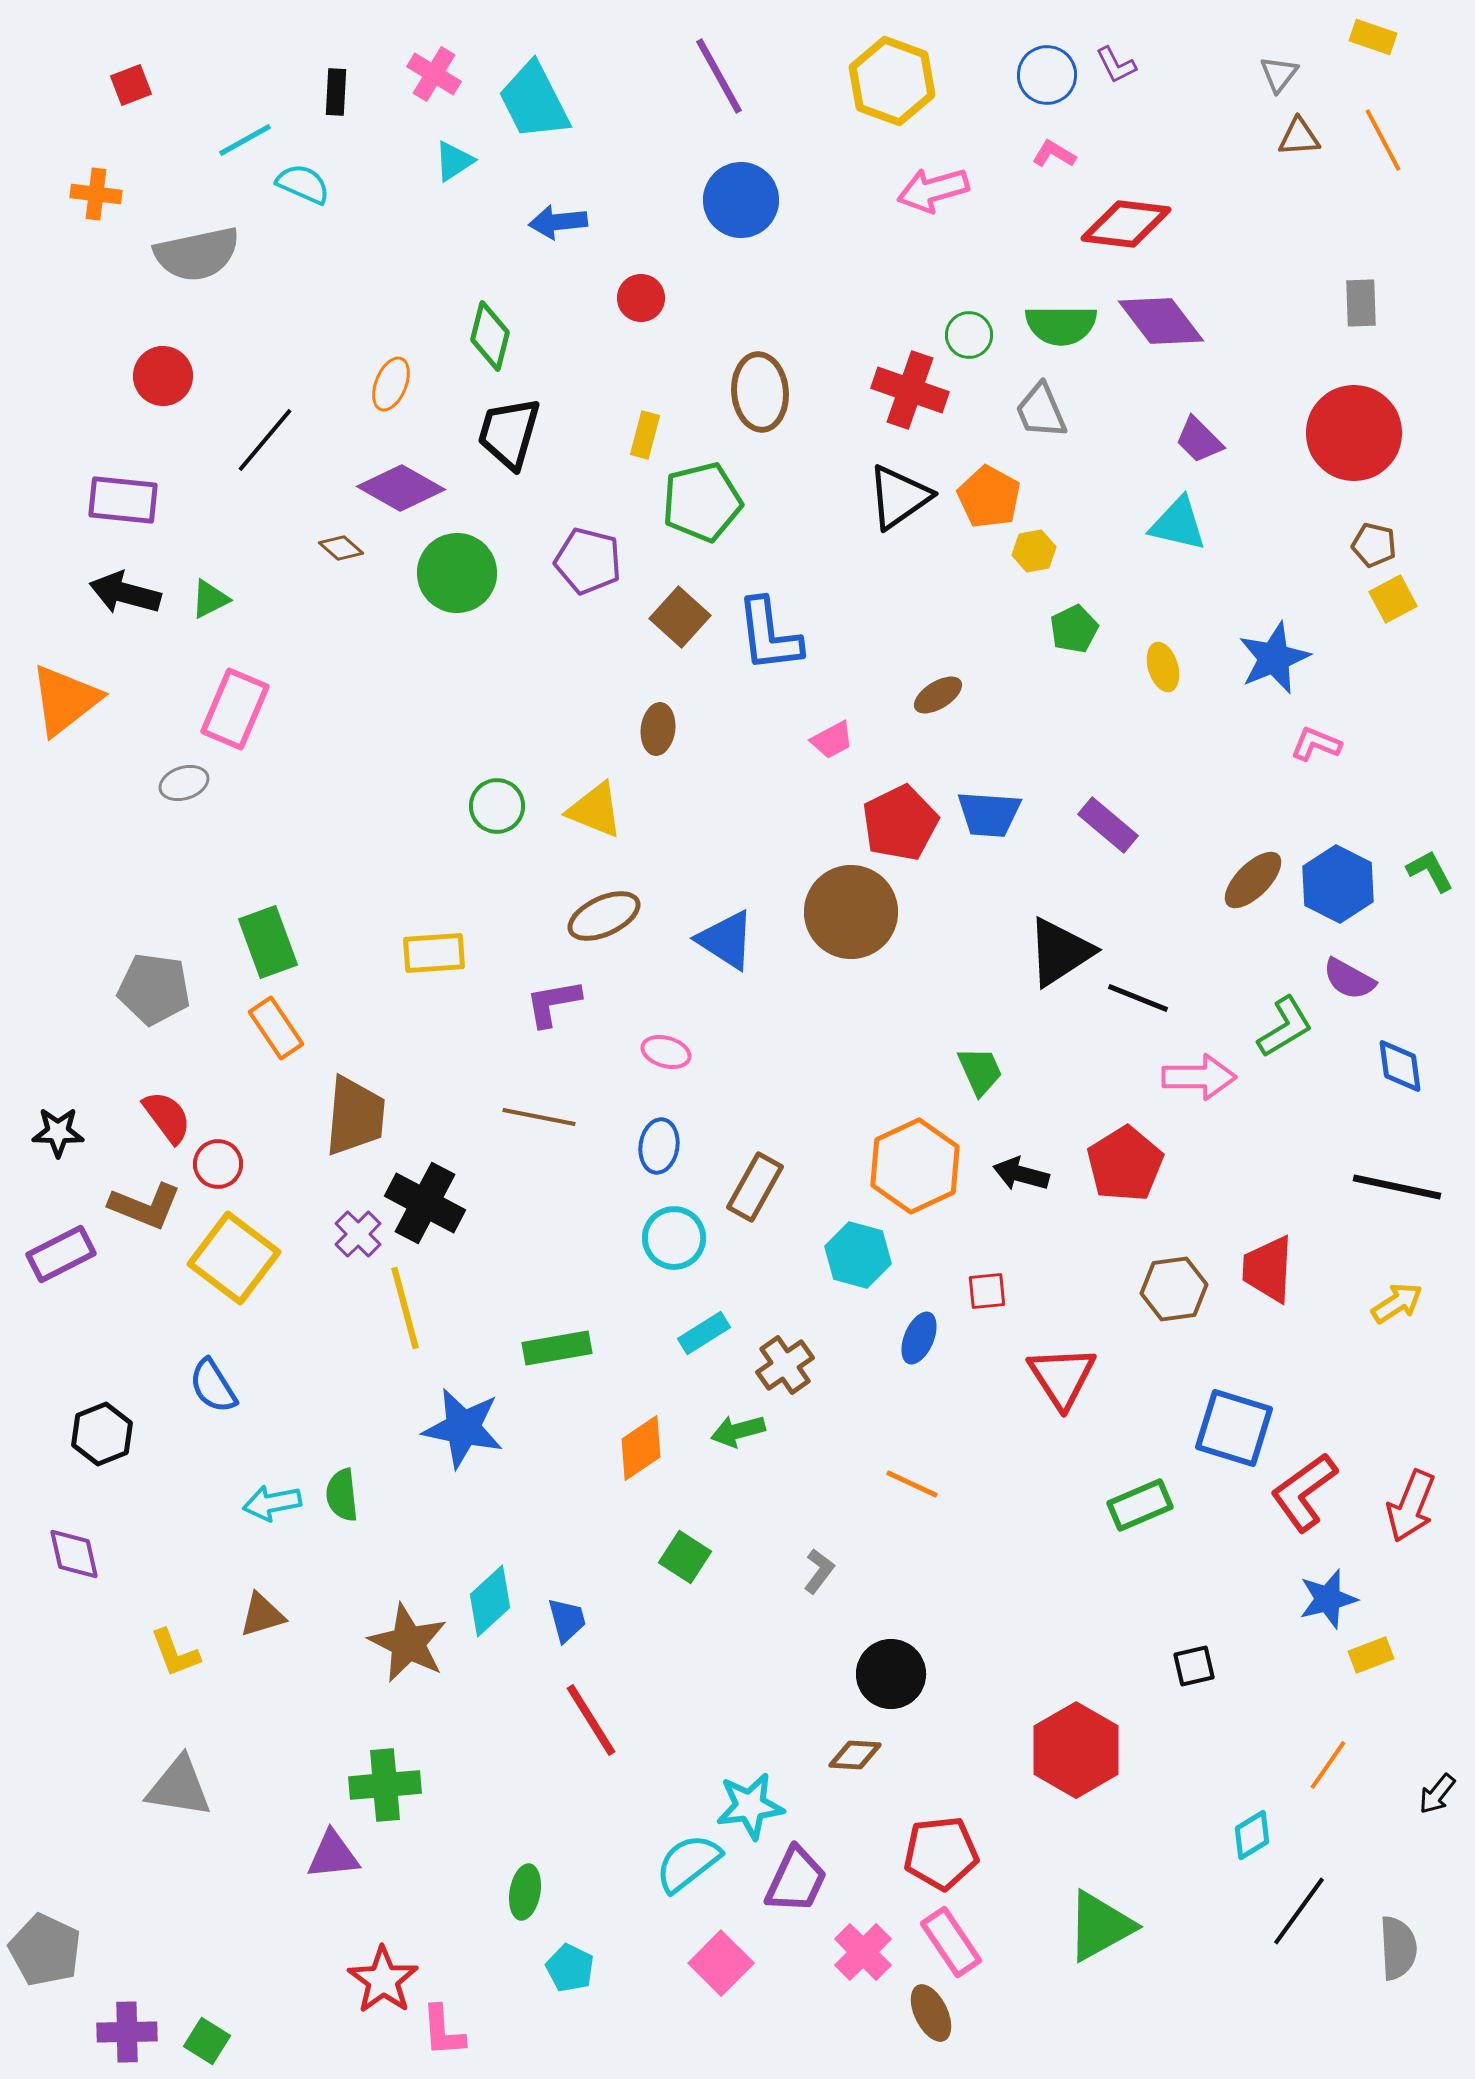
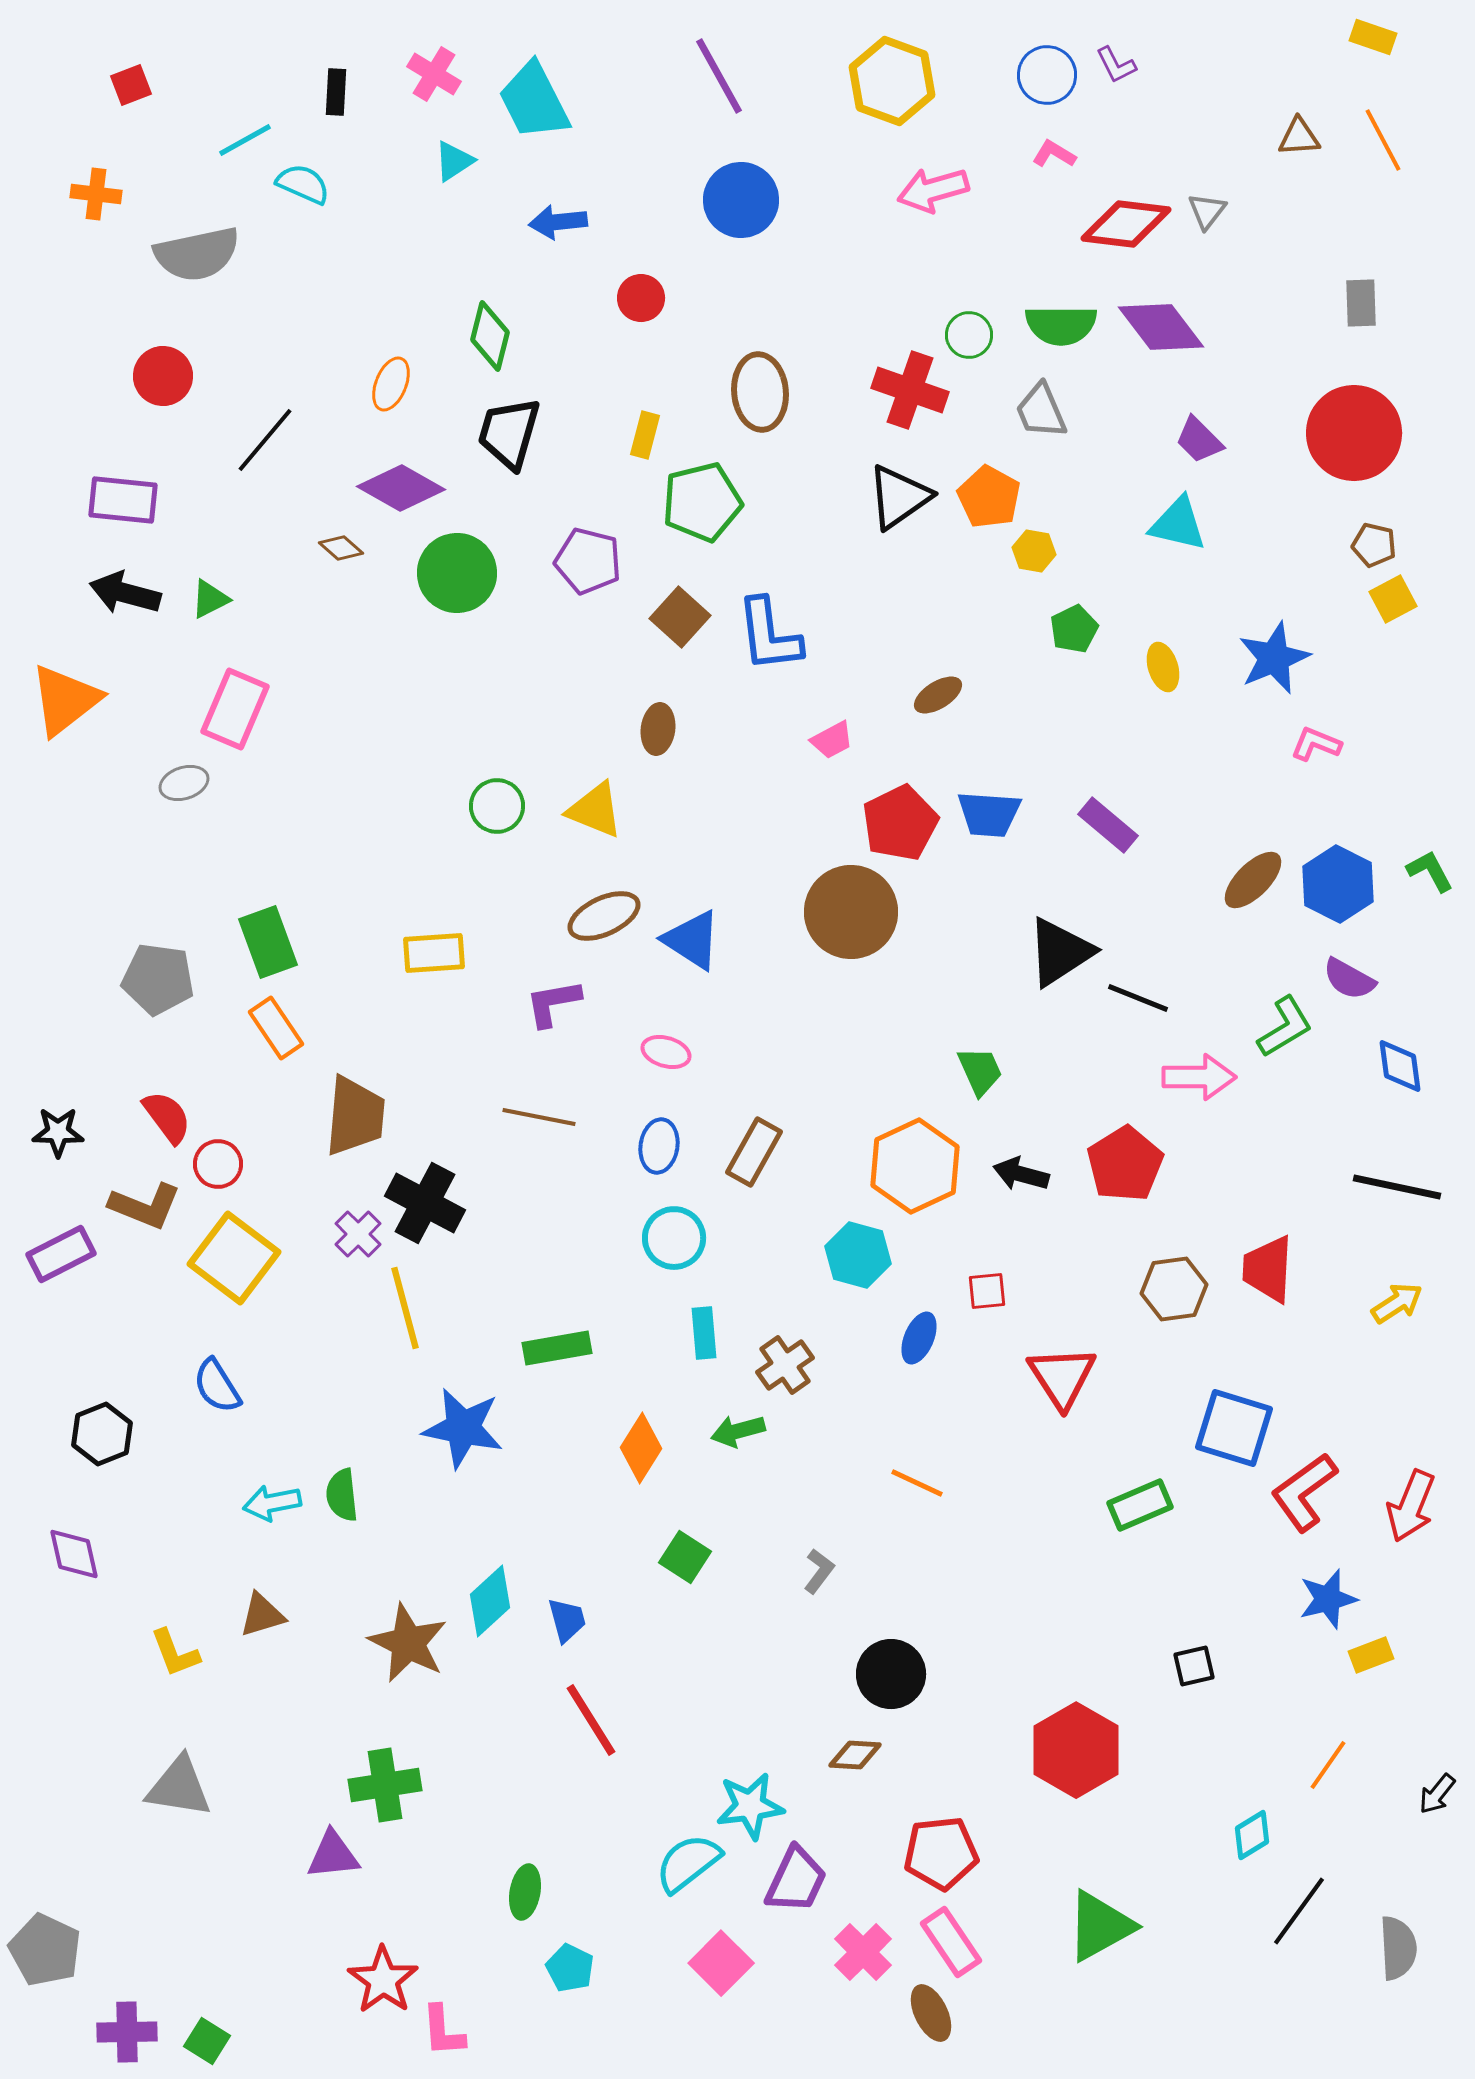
gray triangle at (1279, 74): moved 72 px left, 137 px down
purple diamond at (1161, 321): moved 6 px down
yellow hexagon at (1034, 551): rotated 21 degrees clockwise
blue triangle at (726, 940): moved 34 px left
gray pentagon at (154, 989): moved 4 px right, 10 px up
brown rectangle at (755, 1187): moved 1 px left, 35 px up
cyan rectangle at (704, 1333): rotated 63 degrees counterclockwise
blue semicircle at (213, 1386): moved 4 px right
orange diamond at (641, 1448): rotated 24 degrees counterclockwise
orange line at (912, 1484): moved 5 px right, 1 px up
green cross at (385, 1785): rotated 4 degrees counterclockwise
